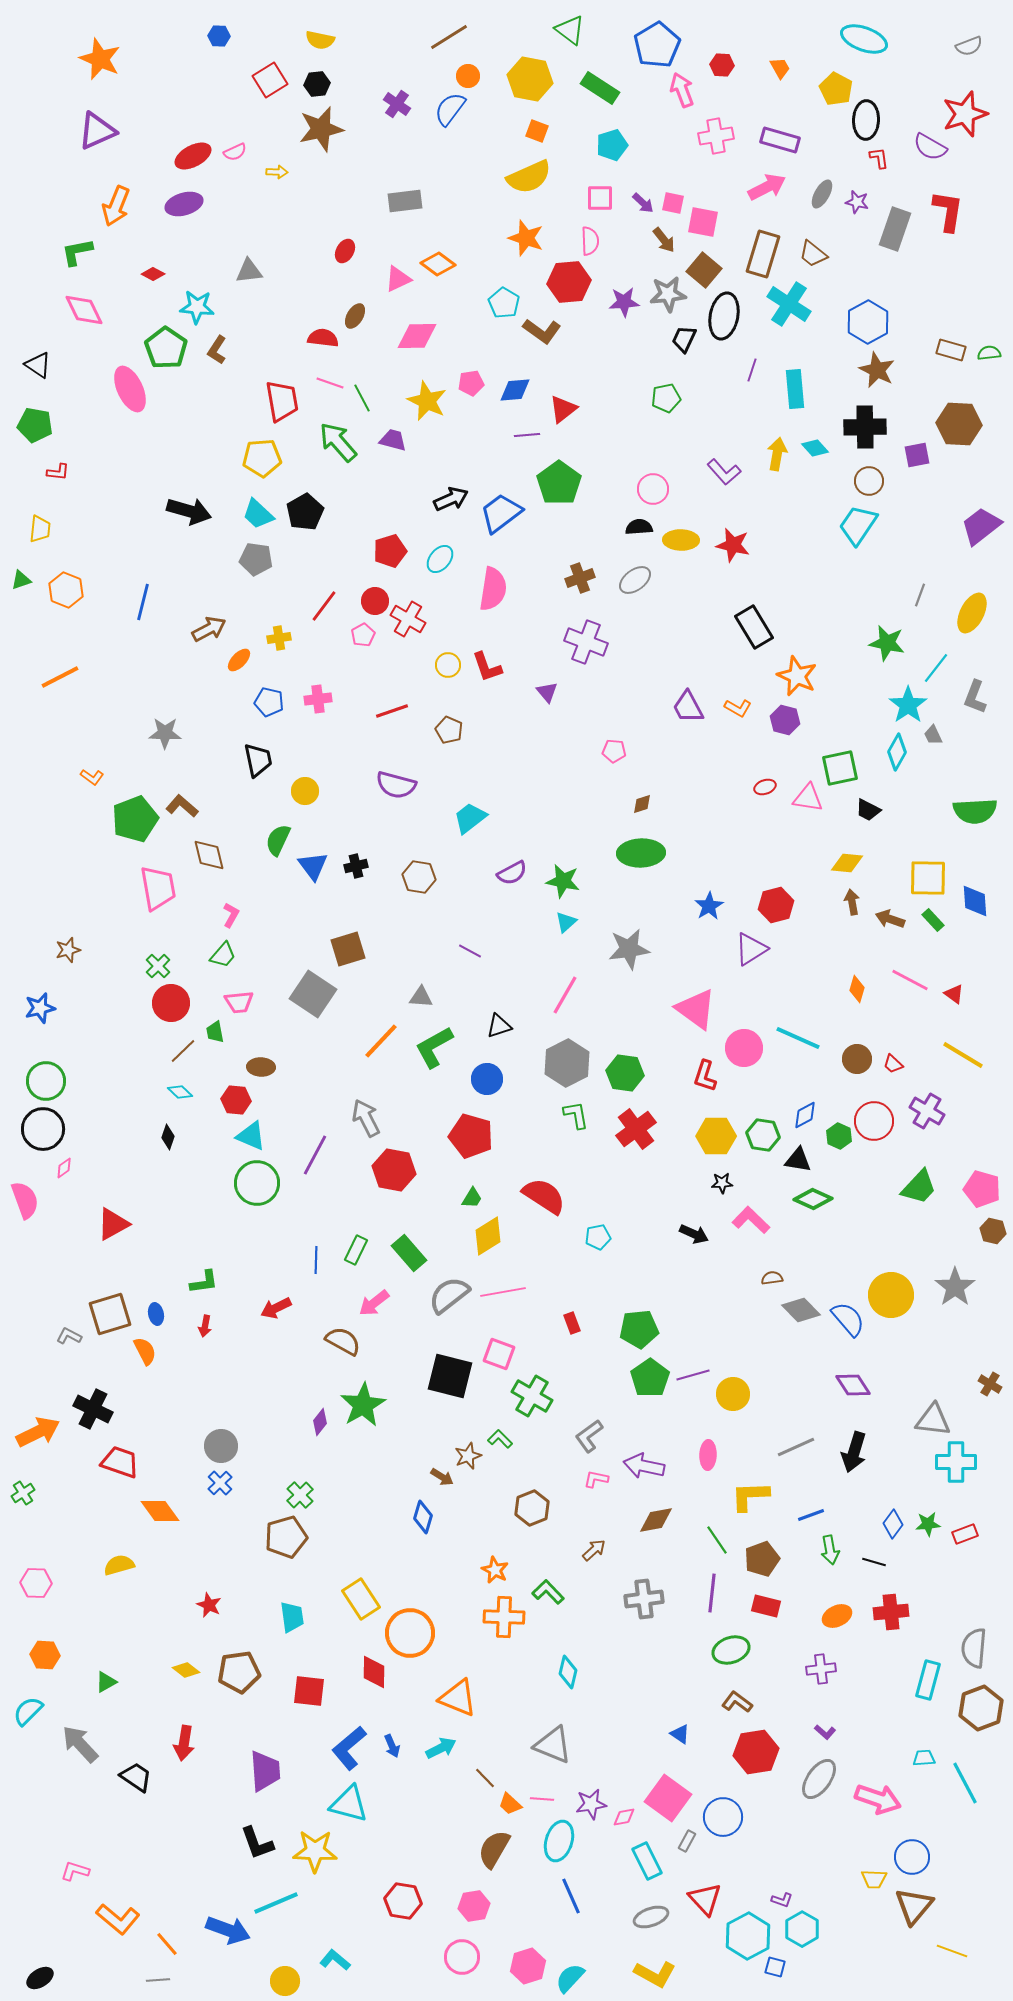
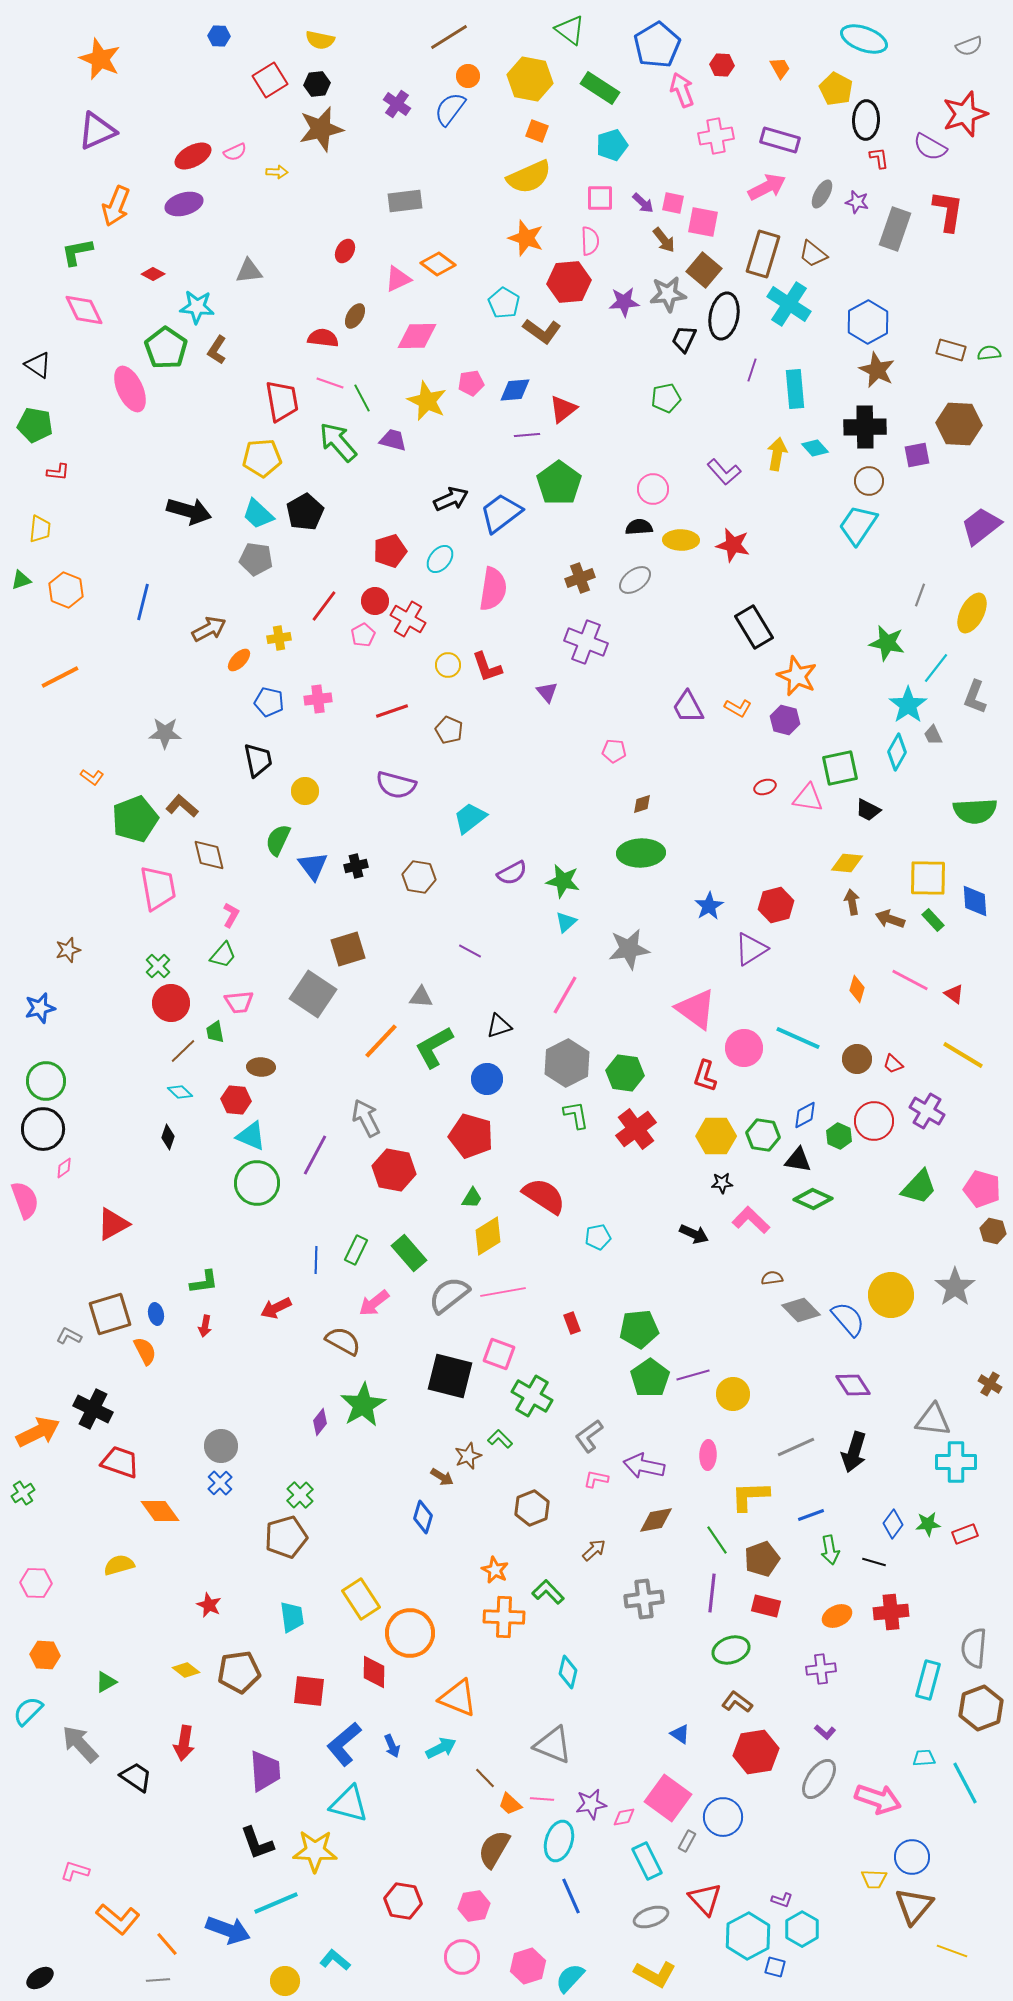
blue L-shape at (349, 1748): moved 5 px left, 4 px up
